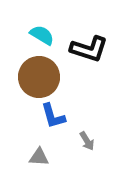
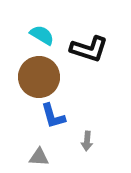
gray arrow: rotated 36 degrees clockwise
